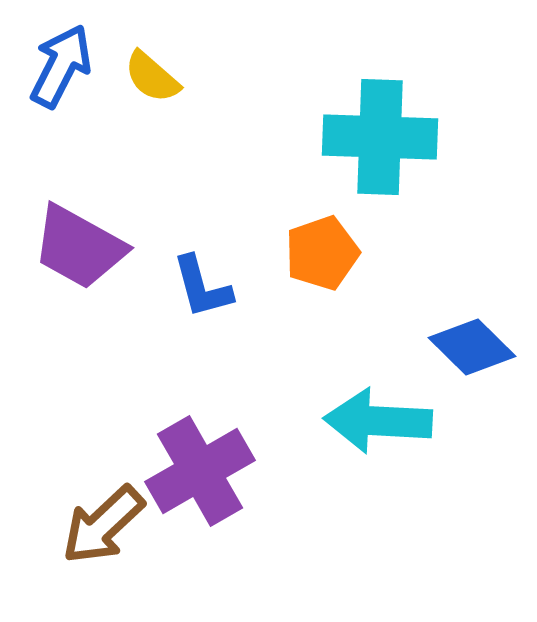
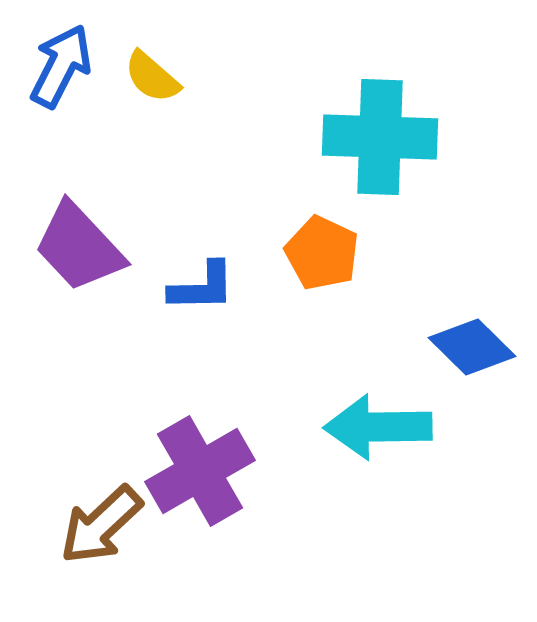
purple trapezoid: rotated 18 degrees clockwise
orange pentagon: rotated 28 degrees counterclockwise
blue L-shape: rotated 76 degrees counterclockwise
cyan arrow: moved 6 px down; rotated 4 degrees counterclockwise
brown arrow: moved 2 px left
